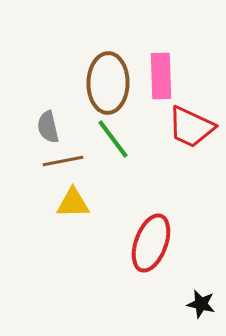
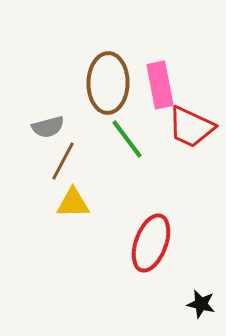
pink rectangle: moved 1 px left, 9 px down; rotated 9 degrees counterclockwise
gray semicircle: rotated 92 degrees counterclockwise
green line: moved 14 px right
brown line: rotated 51 degrees counterclockwise
